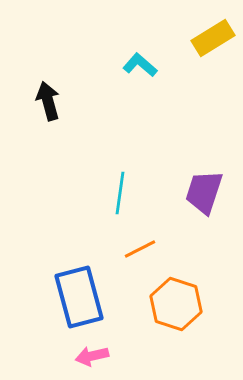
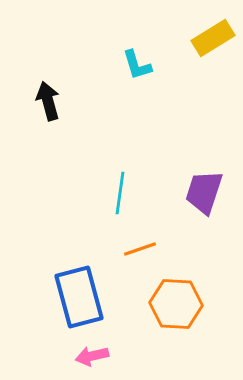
cyan L-shape: moved 3 px left; rotated 148 degrees counterclockwise
orange line: rotated 8 degrees clockwise
orange hexagon: rotated 15 degrees counterclockwise
